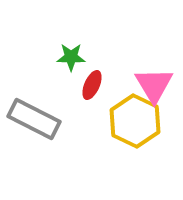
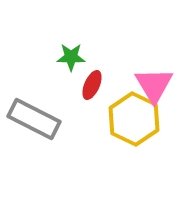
yellow hexagon: moved 1 px left, 2 px up
